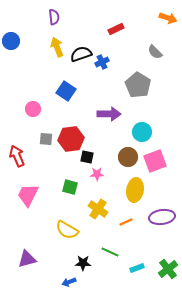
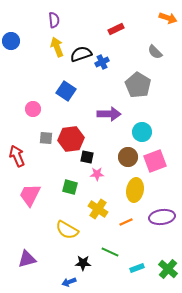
purple semicircle: moved 3 px down
gray square: moved 1 px up
pink trapezoid: moved 2 px right
green cross: rotated 12 degrees counterclockwise
